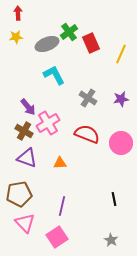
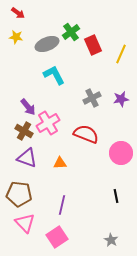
red arrow: rotated 128 degrees clockwise
green cross: moved 2 px right
yellow star: rotated 16 degrees clockwise
red rectangle: moved 2 px right, 2 px down
gray cross: moved 4 px right; rotated 30 degrees clockwise
red semicircle: moved 1 px left
pink circle: moved 10 px down
brown pentagon: rotated 15 degrees clockwise
black line: moved 2 px right, 3 px up
purple line: moved 1 px up
